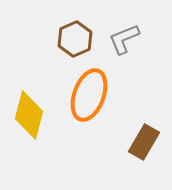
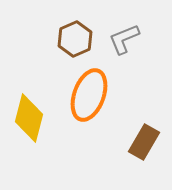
yellow diamond: moved 3 px down
